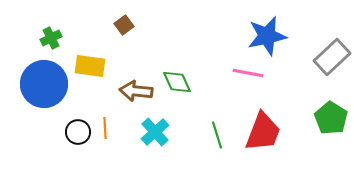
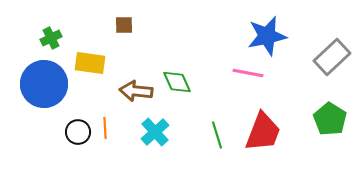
brown square: rotated 36 degrees clockwise
yellow rectangle: moved 3 px up
green pentagon: moved 1 px left, 1 px down
